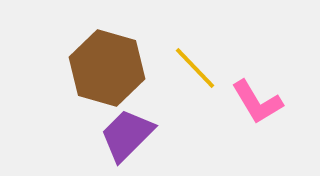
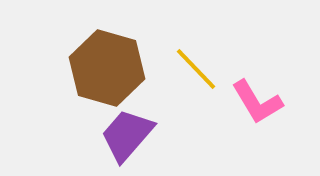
yellow line: moved 1 px right, 1 px down
purple trapezoid: rotated 4 degrees counterclockwise
